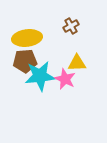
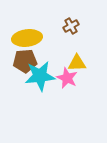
pink star: moved 2 px right, 1 px up
